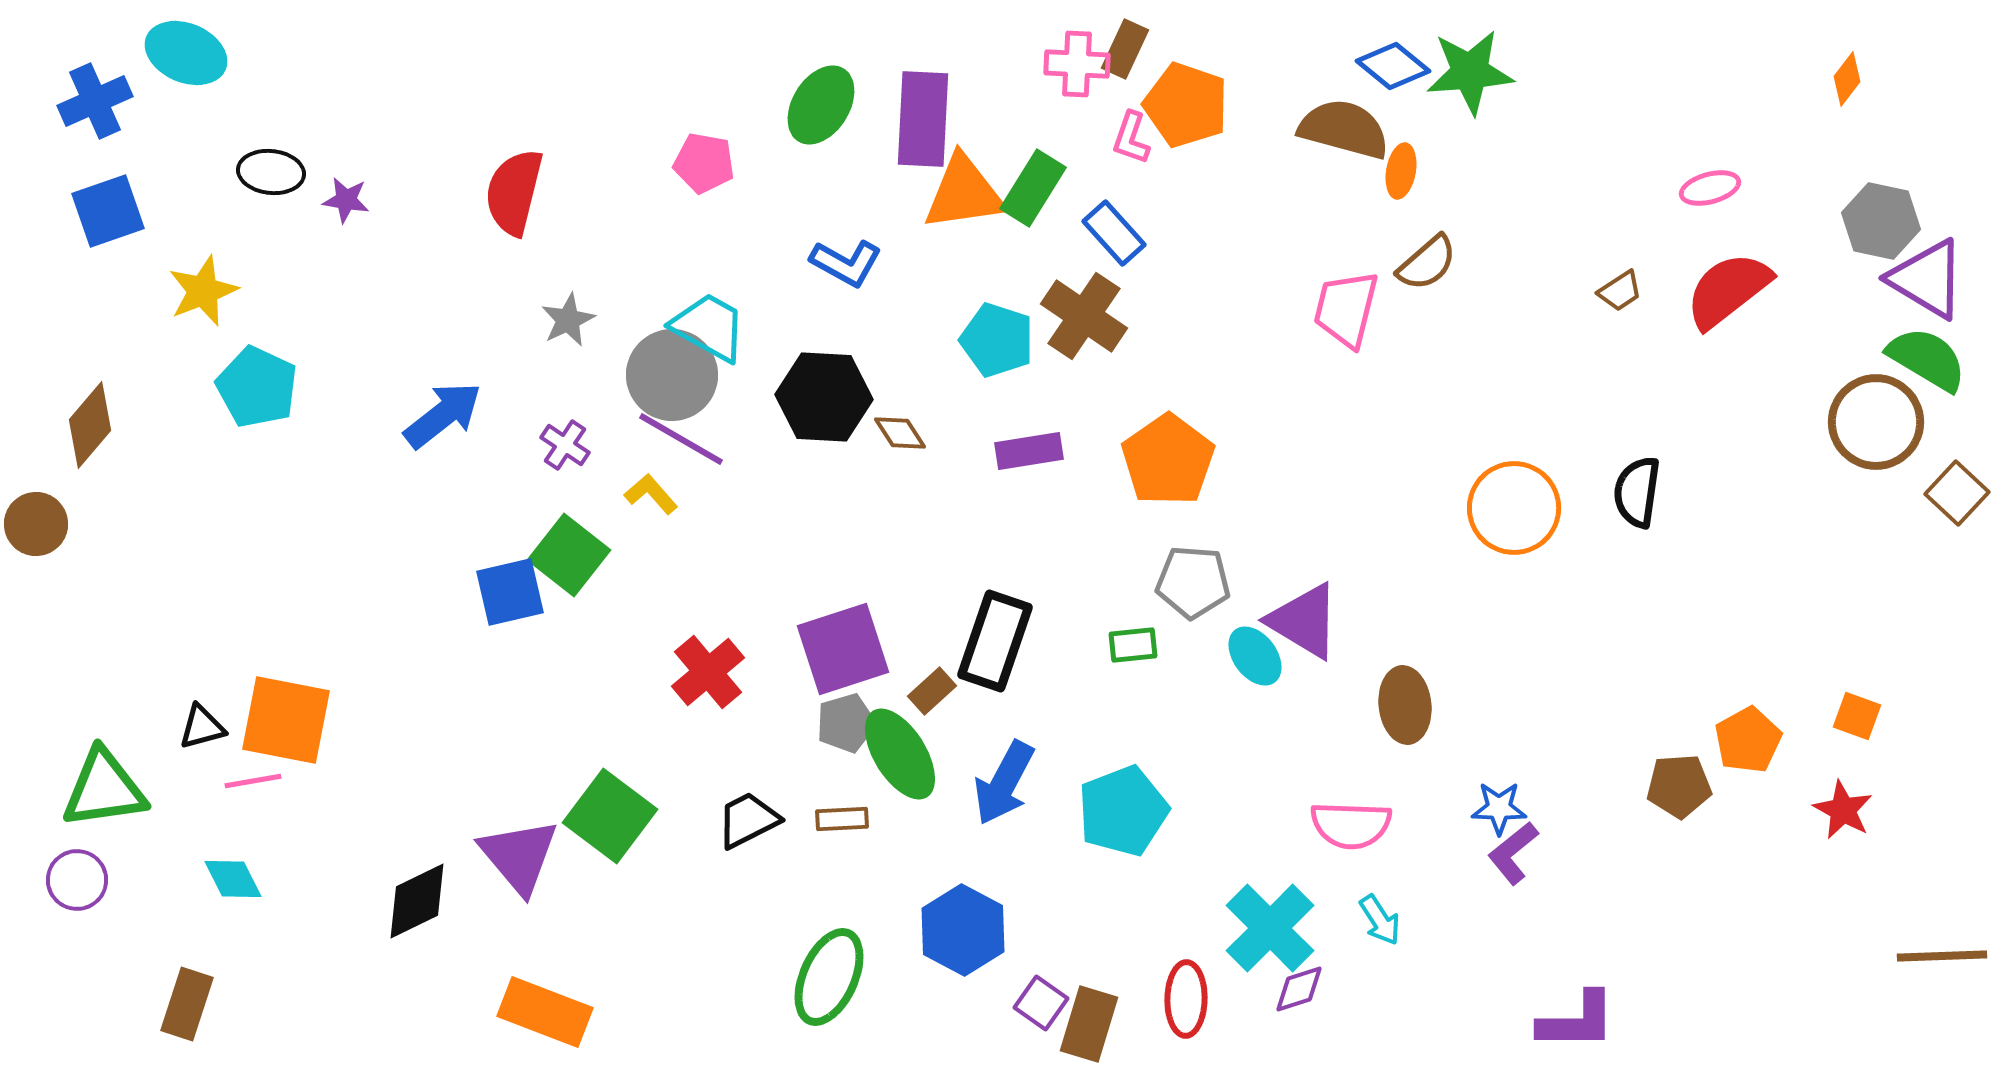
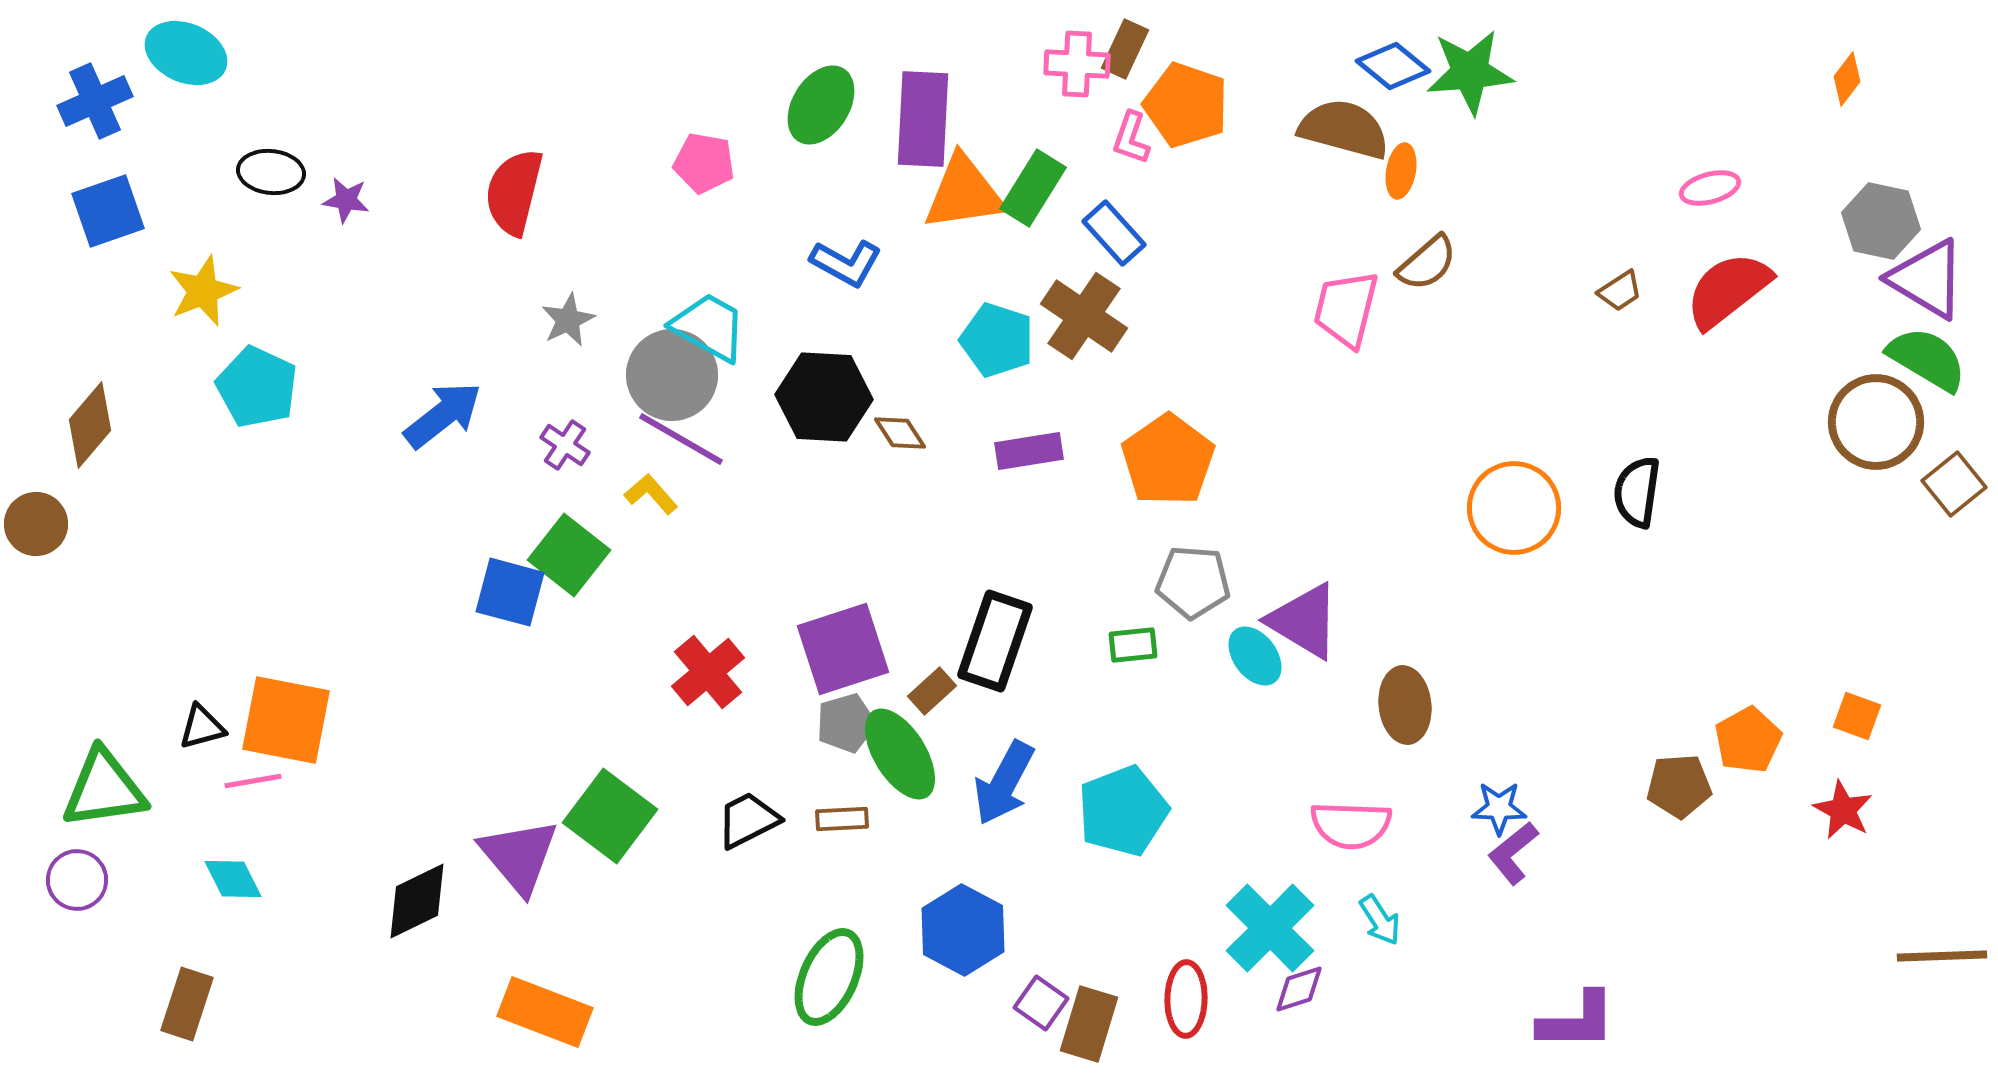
brown square at (1957, 493): moved 3 px left, 9 px up; rotated 8 degrees clockwise
blue square at (510, 592): rotated 28 degrees clockwise
